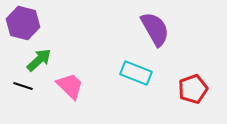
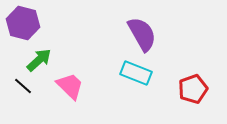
purple semicircle: moved 13 px left, 5 px down
black line: rotated 24 degrees clockwise
